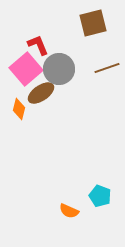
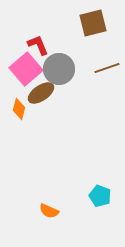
orange semicircle: moved 20 px left
